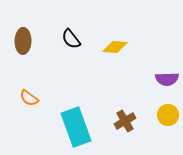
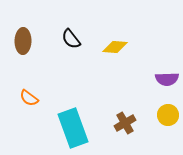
brown cross: moved 2 px down
cyan rectangle: moved 3 px left, 1 px down
